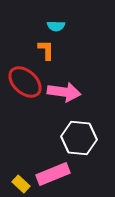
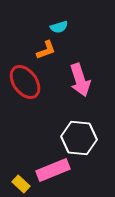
cyan semicircle: moved 3 px right, 1 px down; rotated 18 degrees counterclockwise
orange L-shape: rotated 70 degrees clockwise
red ellipse: rotated 12 degrees clockwise
pink arrow: moved 16 px right, 12 px up; rotated 64 degrees clockwise
pink rectangle: moved 4 px up
